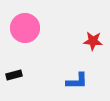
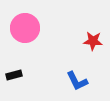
blue L-shape: rotated 65 degrees clockwise
